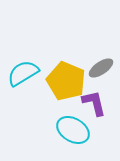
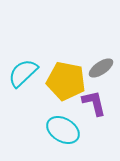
cyan semicircle: rotated 12 degrees counterclockwise
yellow pentagon: rotated 12 degrees counterclockwise
cyan ellipse: moved 10 px left
